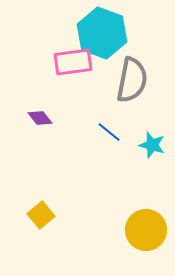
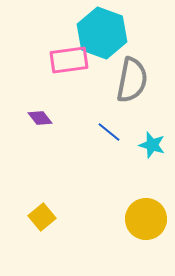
pink rectangle: moved 4 px left, 2 px up
yellow square: moved 1 px right, 2 px down
yellow circle: moved 11 px up
